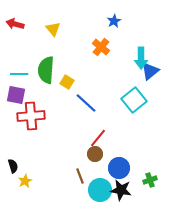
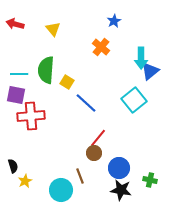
brown circle: moved 1 px left, 1 px up
green cross: rotated 32 degrees clockwise
cyan circle: moved 39 px left
